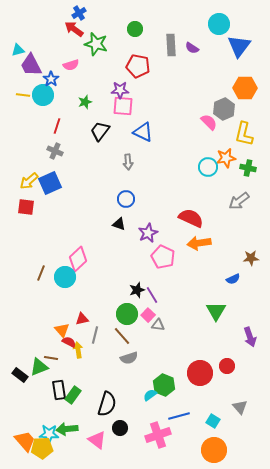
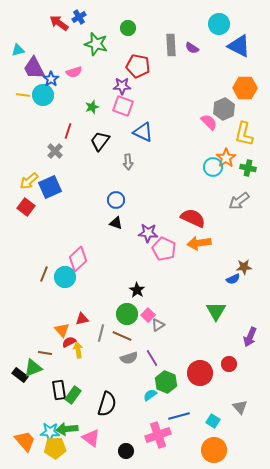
blue cross at (79, 13): moved 4 px down
red arrow at (74, 29): moved 15 px left, 6 px up
green circle at (135, 29): moved 7 px left, 1 px up
blue triangle at (239, 46): rotated 40 degrees counterclockwise
purple trapezoid at (31, 65): moved 3 px right, 3 px down
pink semicircle at (71, 65): moved 3 px right, 7 px down
purple star at (120, 90): moved 2 px right, 4 px up
green star at (85, 102): moved 7 px right, 5 px down
pink square at (123, 106): rotated 15 degrees clockwise
red line at (57, 126): moved 11 px right, 5 px down
black trapezoid at (100, 131): moved 10 px down
gray cross at (55, 151): rotated 21 degrees clockwise
orange star at (226, 158): rotated 24 degrees counterclockwise
cyan circle at (208, 167): moved 5 px right
blue square at (50, 183): moved 4 px down
blue circle at (126, 199): moved 10 px left, 1 px down
red square at (26, 207): rotated 30 degrees clockwise
red semicircle at (191, 218): moved 2 px right
black triangle at (119, 224): moved 3 px left, 1 px up
purple star at (148, 233): rotated 30 degrees clockwise
pink pentagon at (163, 257): moved 1 px right, 8 px up
brown star at (251, 258): moved 7 px left, 9 px down
brown line at (41, 273): moved 3 px right, 1 px down
black star at (137, 290): rotated 21 degrees counterclockwise
purple line at (152, 295): moved 63 px down
gray triangle at (158, 325): rotated 40 degrees counterclockwise
gray line at (95, 335): moved 6 px right, 2 px up
brown line at (122, 336): rotated 24 degrees counterclockwise
purple arrow at (250, 337): rotated 42 degrees clockwise
red semicircle at (69, 342): rotated 56 degrees counterclockwise
brown line at (51, 358): moved 6 px left, 5 px up
red circle at (227, 366): moved 2 px right, 2 px up
green triangle at (39, 367): moved 6 px left, 1 px down
green hexagon at (164, 385): moved 2 px right, 3 px up
black circle at (120, 428): moved 6 px right, 23 px down
cyan star at (49, 434): moved 1 px right, 2 px up
pink triangle at (97, 440): moved 6 px left, 2 px up
yellow pentagon at (42, 448): moved 13 px right
